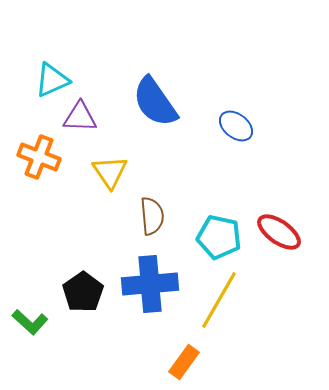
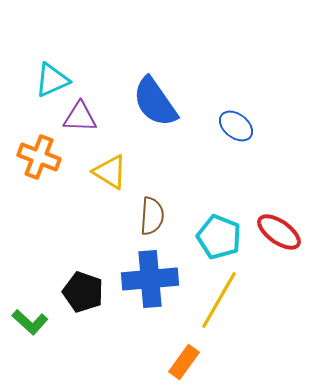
yellow triangle: rotated 24 degrees counterclockwise
brown semicircle: rotated 9 degrees clockwise
cyan pentagon: rotated 9 degrees clockwise
blue cross: moved 5 px up
black pentagon: rotated 18 degrees counterclockwise
